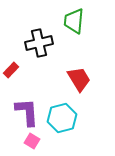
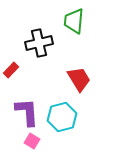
cyan hexagon: moved 1 px up
